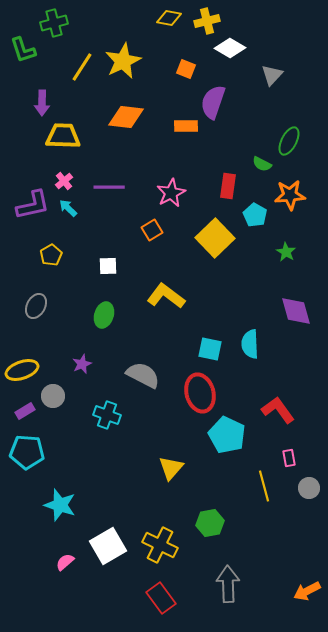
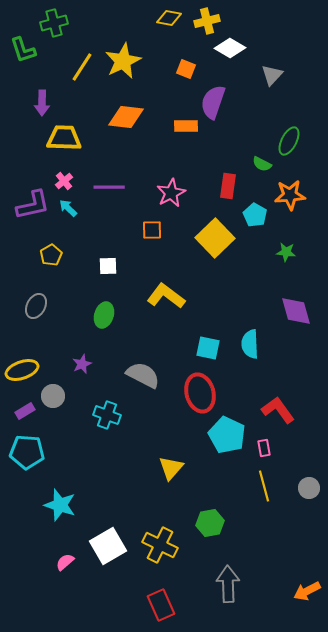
yellow trapezoid at (63, 136): moved 1 px right, 2 px down
orange square at (152, 230): rotated 30 degrees clockwise
green star at (286, 252): rotated 24 degrees counterclockwise
cyan square at (210, 349): moved 2 px left, 1 px up
pink rectangle at (289, 458): moved 25 px left, 10 px up
red rectangle at (161, 598): moved 7 px down; rotated 12 degrees clockwise
